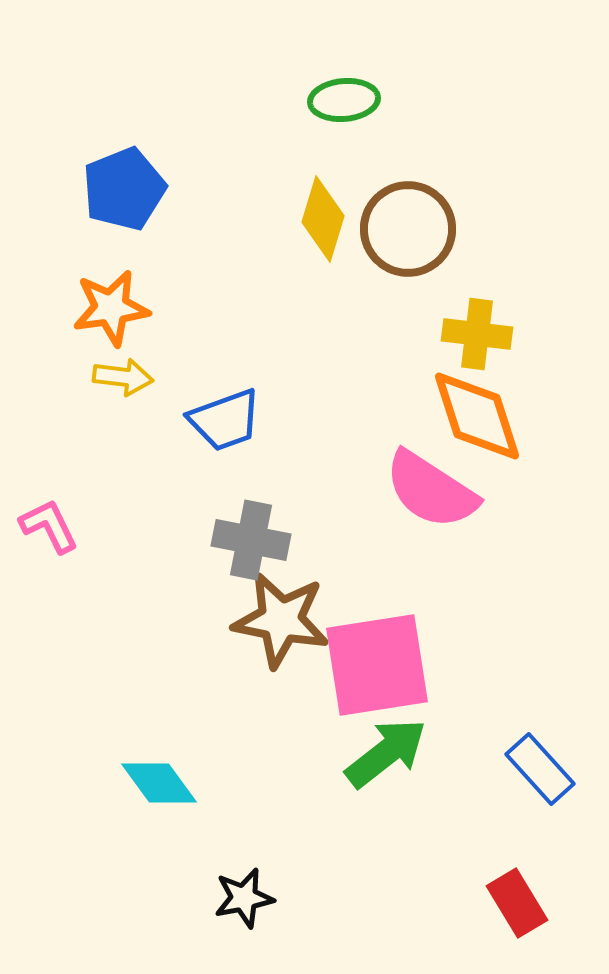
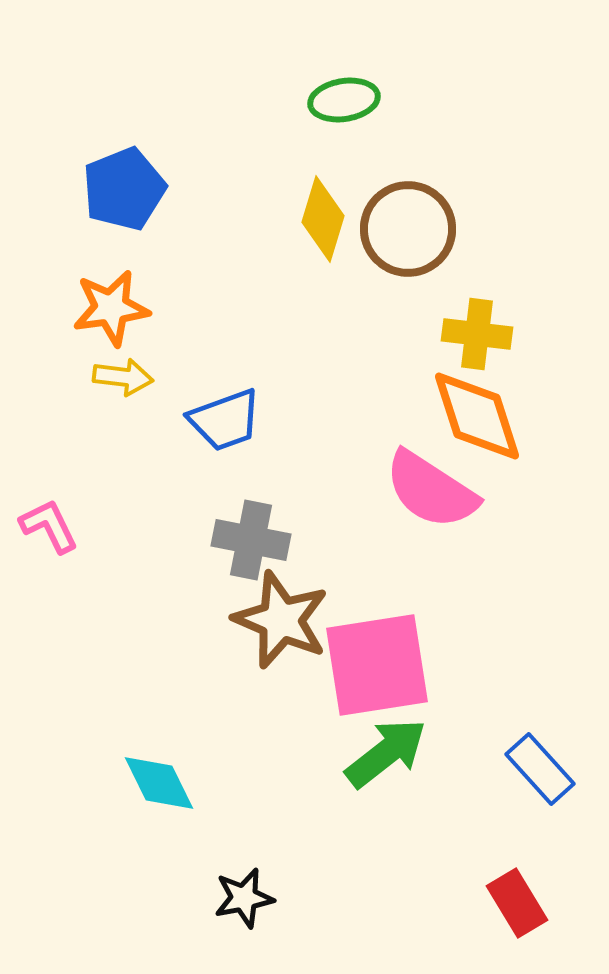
green ellipse: rotated 4 degrees counterclockwise
brown star: rotated 12 degrees clockwise
cyan diamond: rotated 10 degrees clockwise
